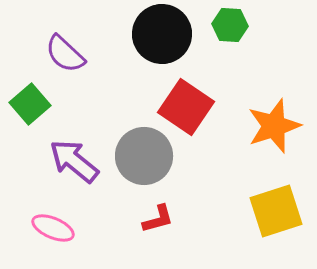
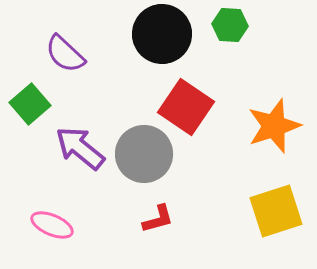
gray circle: moved 2 px up
purple arrow: moved 6 px right, 13 px up
pink ellipse: moved 1 px left, 3 px up
